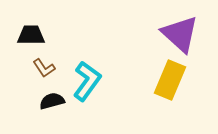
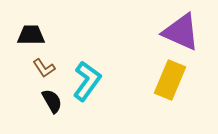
purple triangle: moved 1 px right, 2 px up; rotated 18 degrees counterclockwise
black semicircle: rotated 75 degrees clockwise
